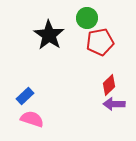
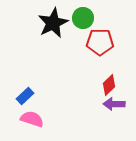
green circle: moved 4 px left
black star: moved 4 px right, 12 px up; rotated 12 degrees clockwise
red pentagon: rotated 12 degrees clockwise
